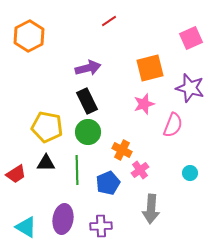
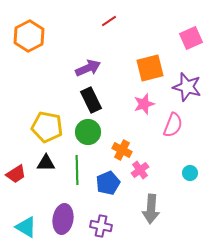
purple arrow: rotated 10 degrees counterclockwise
purple star: moved 3 px left, 1 px up
black rectangle: moved 4 px right, 1 px up
purple cross: rotated 15 degrees clockwise
